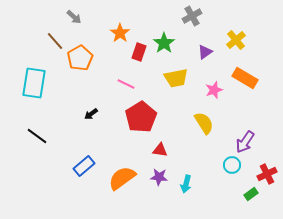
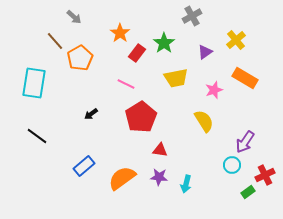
red rectangle: moved 2 px left, 1 px down; rotated 18 degrees clockwise
yellow semicircle: moved 2 px up
red cross: moved 2 px left, 1 px down
green rectangle: moved 3 px left, 2 px up
